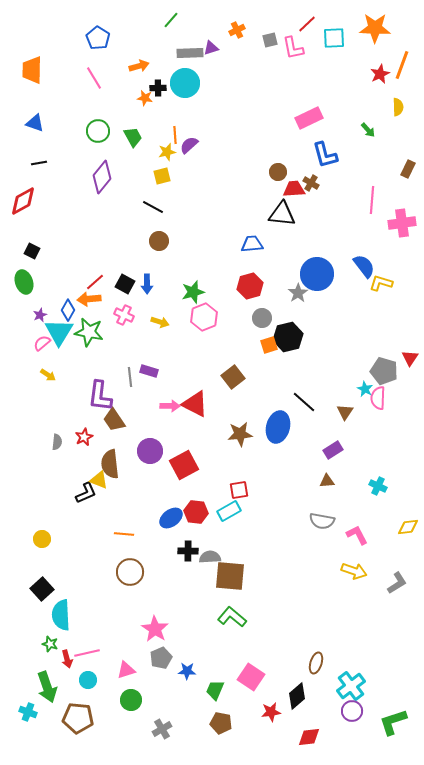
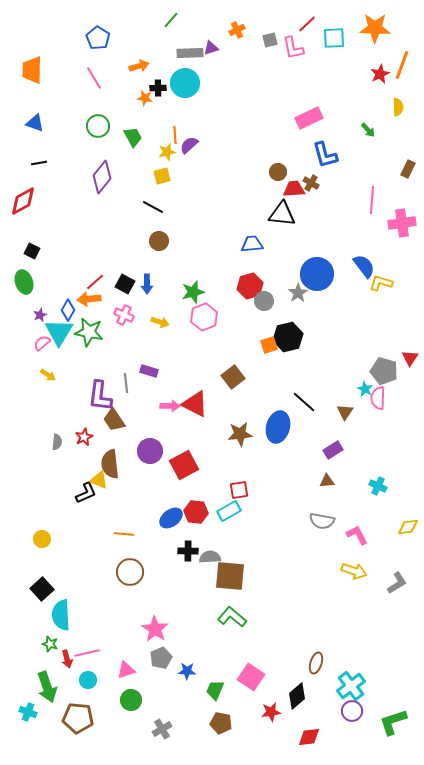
green circle at (98, 131): moved 5 px up
gray circle at (262, 318): moved 2 px right, 17 px up
gray line at (130, 377): moved 4 px left, 6 px down
